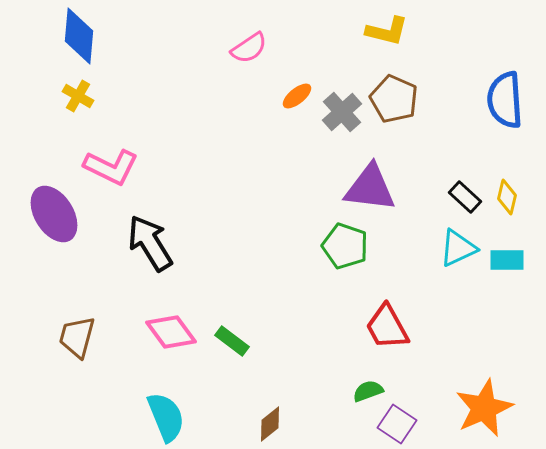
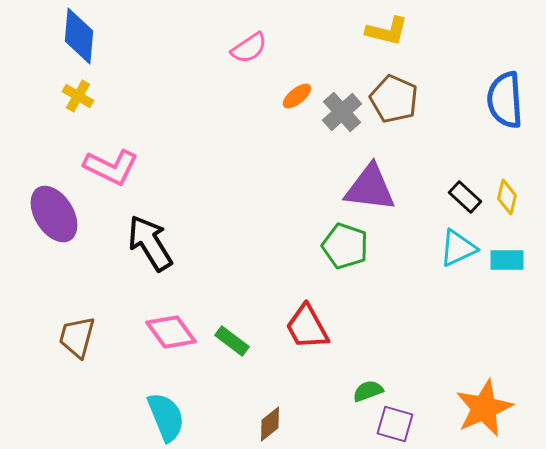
red trapezoid: moved 80 px left
purple square: moved 2 px left; rotated 18 degrees counterclockwise
